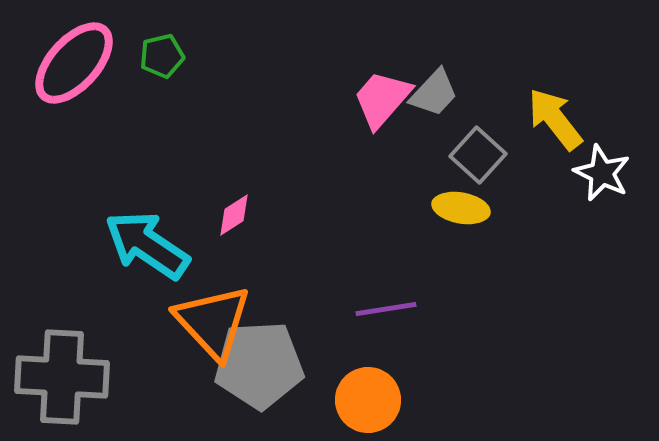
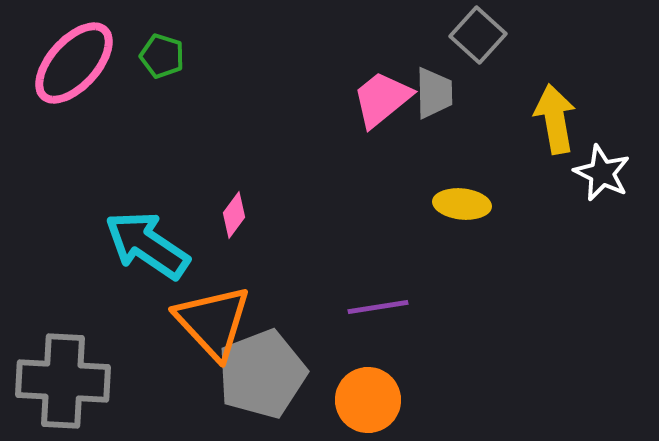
green pentagon: rotated 30 degrees clockwise
gray trapezoid: rotated 44 degrees counterclockwise
pink trapezoid: rotated 10 degrees clockwise
yellow arrow: rotated 28 degrees clockwise
gray square: moved 120 px up
yellow ellipse: moved 1 px right, 4 px up; rotated 4 degrees counterclockwise
pink diamond: rotated 21 degrees counterclockwise
purple line: moved 8 px left, 2 px up
gray pentagon: moved 3 px right, 9 px down; rotated 18 degrees counterclockwise
gray cross: moved 1 px right, 4 px down
